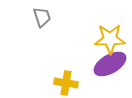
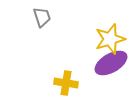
yellow star: rotated 16 degrees counterclockwise
purple ellipse: moved 1 px right, 1 px up
